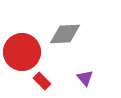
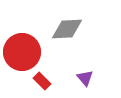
gray diamond: moved 2 px right, 5 px up
